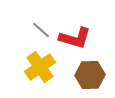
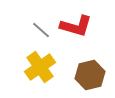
red L-shape: moved 1 px right, 12 px up
brown hexagon: rotated 12 degrees counterclockwise
